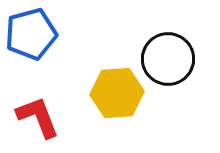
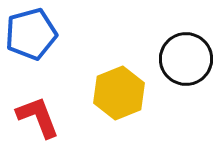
black circle: moved 18 px right
yellow hexagon: moved 2 px right; rotated 18 degrees counterclockwise
